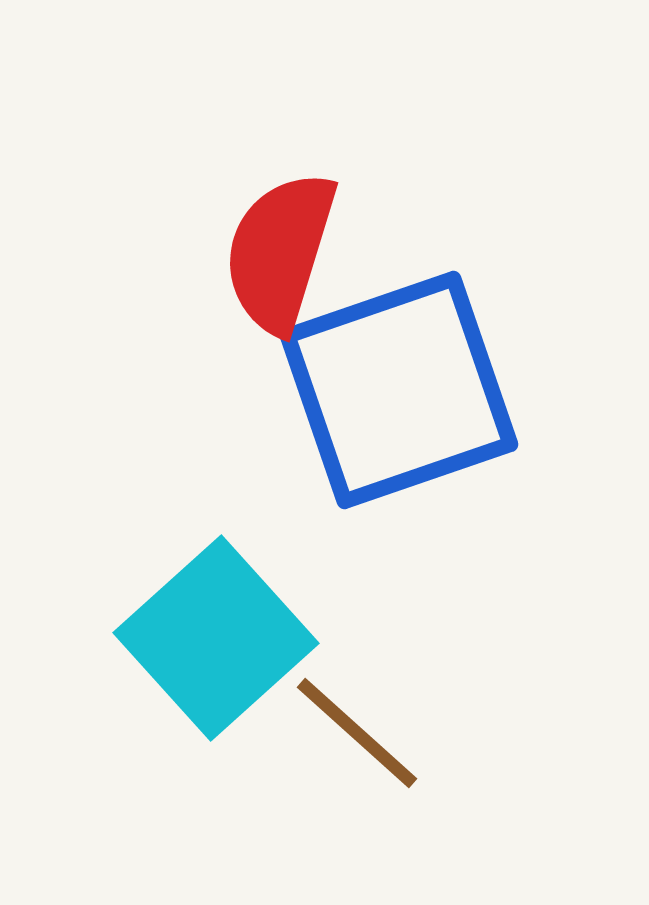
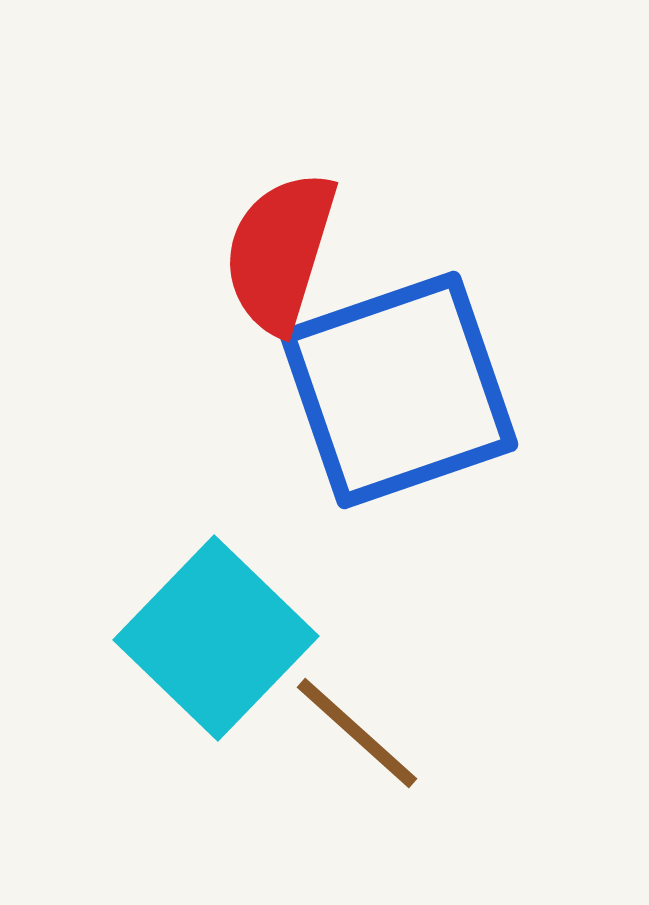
cyan square: rotated 4 degrees counterclockwise
